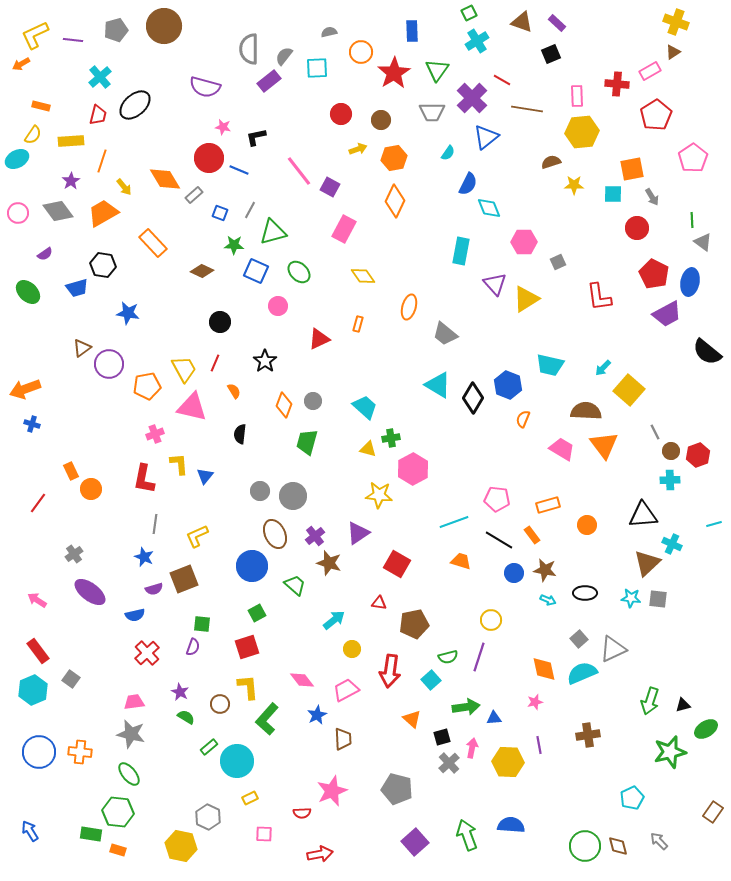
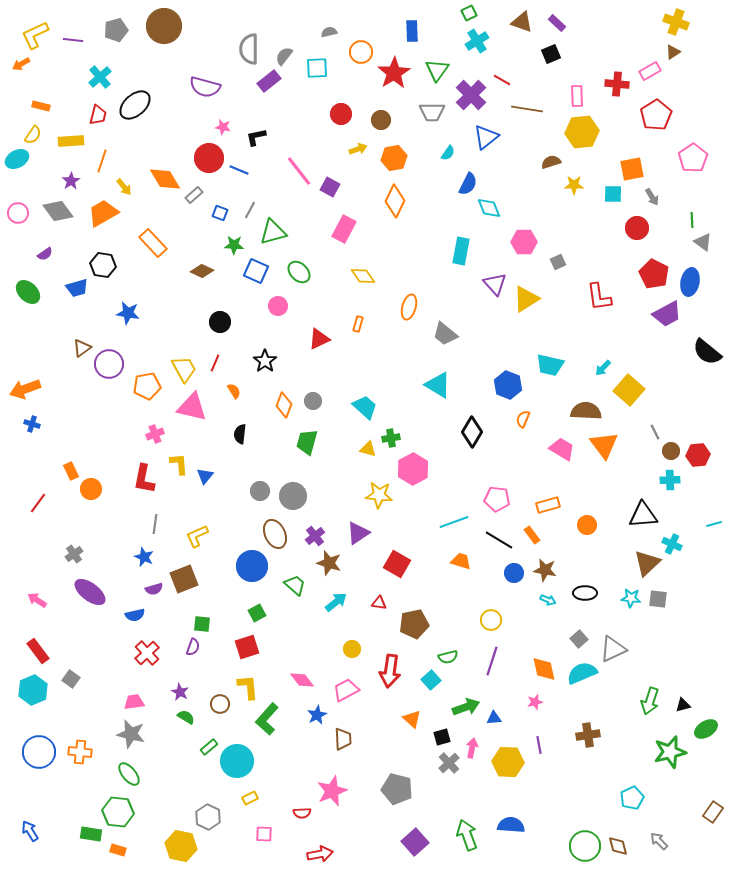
purple cross at (472, 98): moved 1 px left, 3 px up
black diamond at (473, 398): moved 1 px left, 34 px down
red hexagon at (698, 455): rotated 15 degrees clockwise
cyan arrow at (334, 620): moved 2 px right, 18 px up
purple line at (479, 657): moved 13 px right, 4 px down
green arrow at (466, 707): rotated 12 degrees counterclockwise
